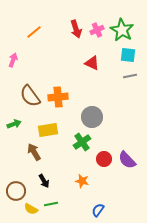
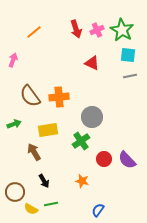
orange cross: moved 1 px right
green cross: moved 1 px left, 1 px up
brown circle: moved 1 px left, 1 px down
